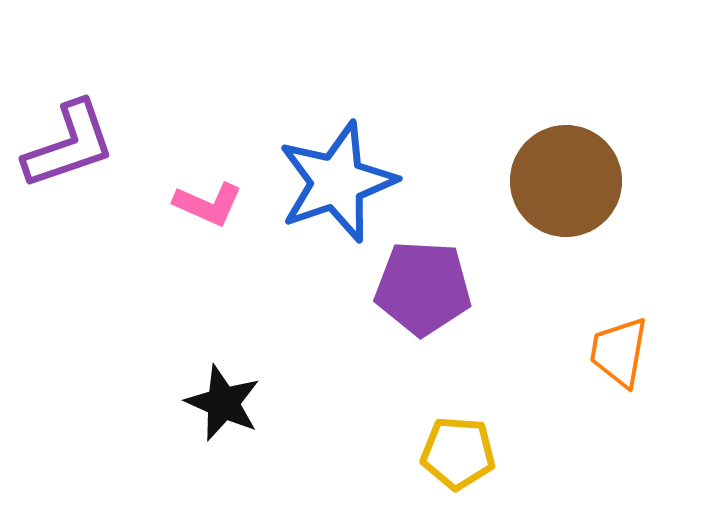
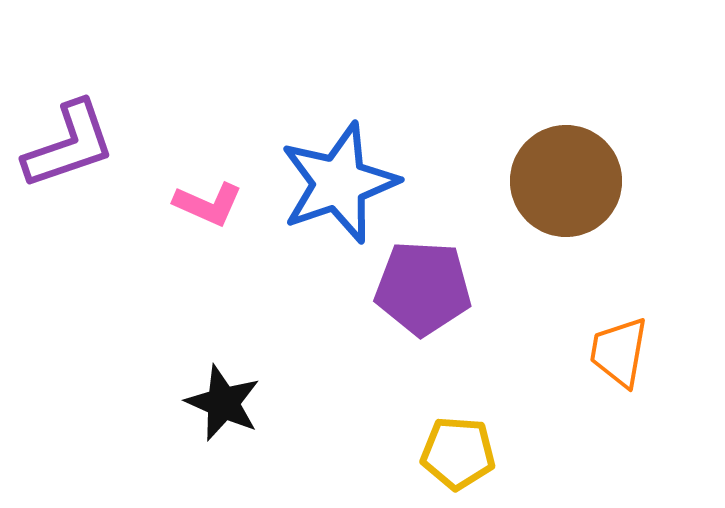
blue star: moved 2 px right, 1 px down
